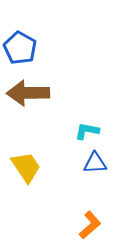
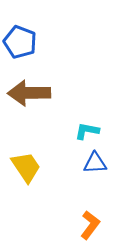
blue pentagon: moved 6 px up; rotated 8 degrees counterclockwise
brown arrow: moved 1 px right
orange L-shape: rotated 12 degrees counterclockwise
